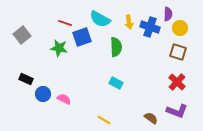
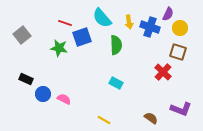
purple semicircle: rotated 24 degrees clockwise
cyan semicircle: moved 2 px right, 1 px up; rotated 20 degrees clockwise
green semicircle: moved 2 px up
red cross: moved 14 px left, 10 px up
purple L-shape: moved 4 px right, 2 px up
